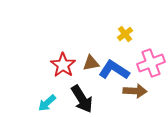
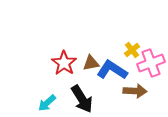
yellow cross: moved 7 px right, 16 px down
red star: moved 1 px right, 2 px up
blue L-shape: moved 2 px left
